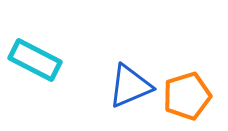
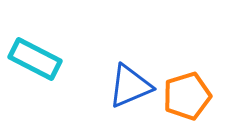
cyan rectangle: moved 1 px up
